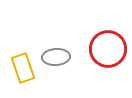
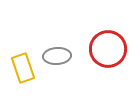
gray ellipse: moved 1 px right, 1 px up
